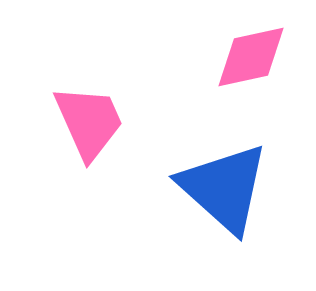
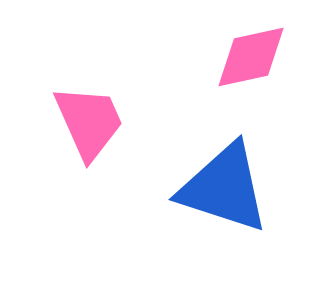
blue triangle: rotated 24 degrees counterclockwise
